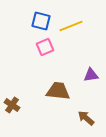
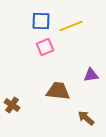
blue square: rotated 12 degrees counterclockwise
